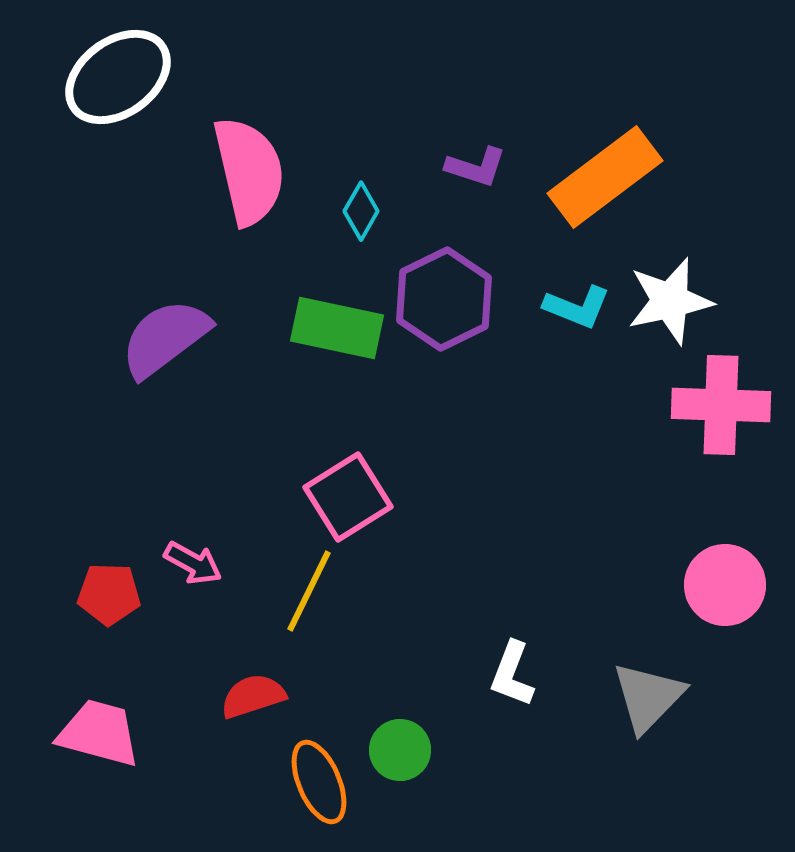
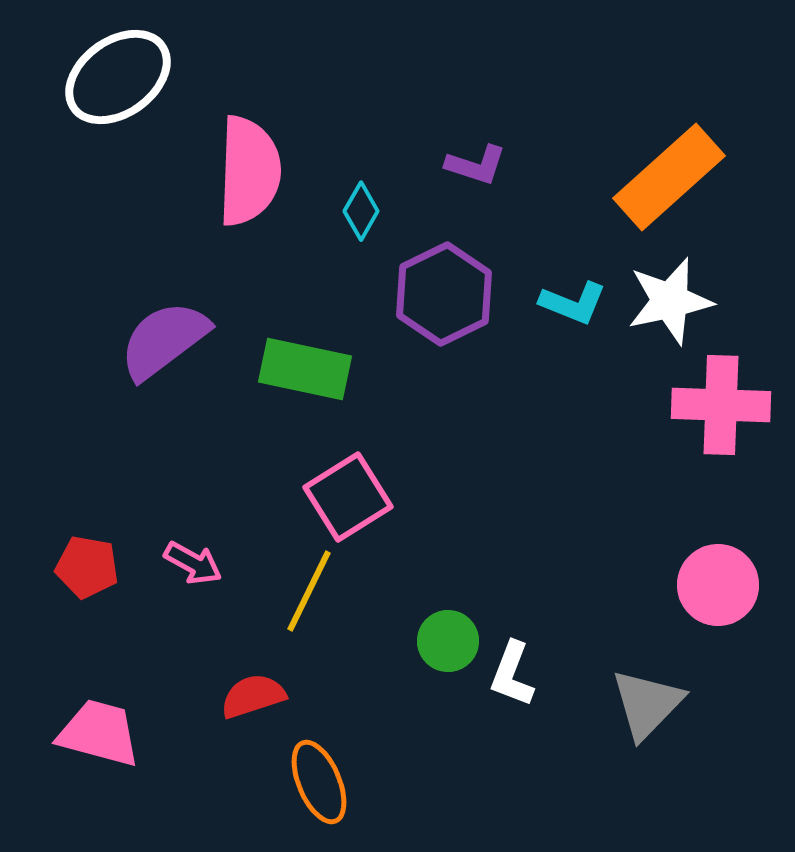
purple L-shape: moved 2 px up
pink semicircle: rotated 15 degrees clockwise
orange rectangle: moved 64 px right; rotated 5 degrees counterclockwise
purple hexagon: moved 5 px up
cyan L-shape: moved 4 px left, 4 px up
green rectangle: moved 32 px left, 41 px down
purple semicircle: moved 1 px left, 2 px down
pink circle: moved 7 px left
red pentagon: moved 22 px left, 27 px up; rotated 8 degrees clockwise
gray triangle: moved 1 px left, 7 px down
green circle: moved 48 px right, 109 px up
